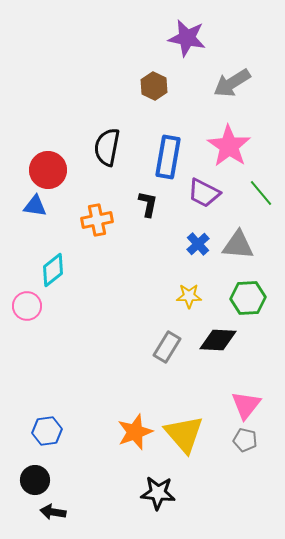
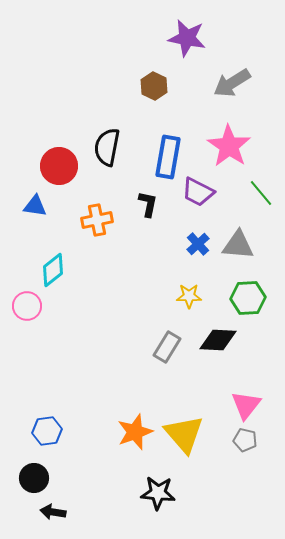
red circle: moved 11 px right, 4 px up
purple trapezoid: moved 6 px left, 1 px up
black circle: moved 1 px left, 2 px up
